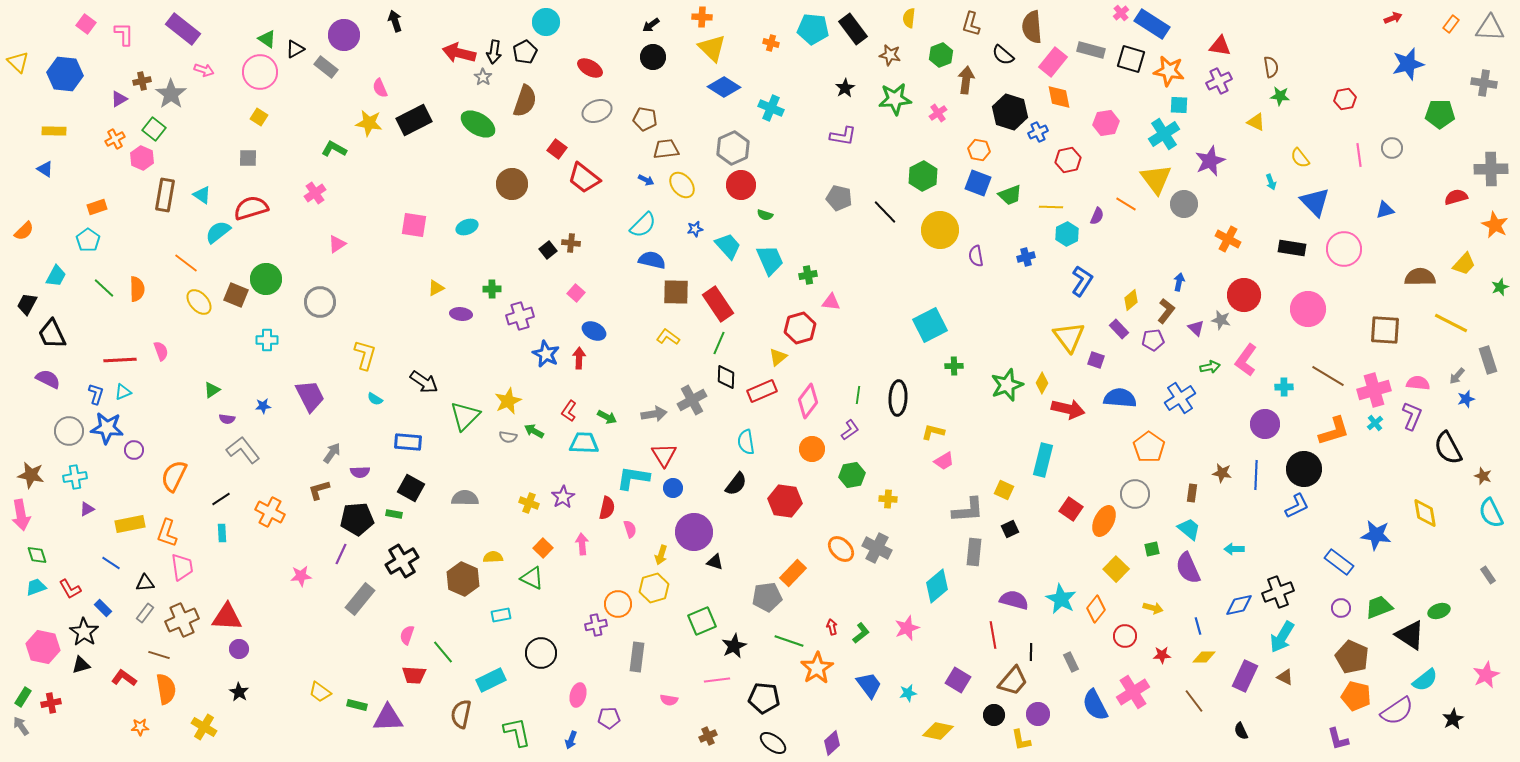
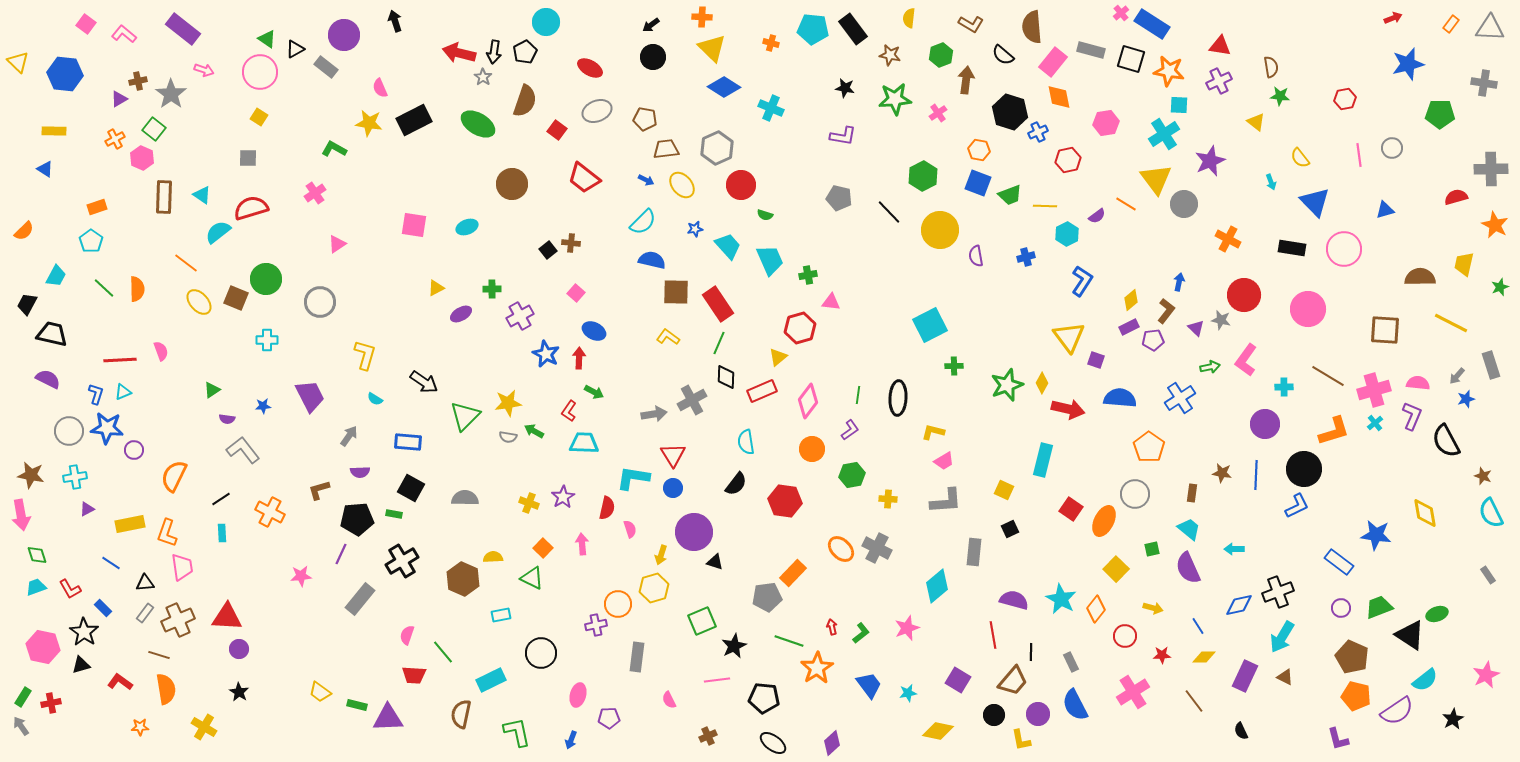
brown L-shape at (971, 24): rotated 75 degrees counterclockwise
pink L-shape at (124, 34): rotated 50 degrees counterclockwise
brown cross at (142, 81): moved 4 px left
black star at (845, 88): rotated 30 degrees counterclockwise
yellow triangle at (1256, 122): rotated 12 degrees clockwise
gray hexagon at (733, 148): moved 16 px left
red square at (557, 149): moved 19 px up
brown rectangle at (165, 195): moved 1 px left, 2 px down; rotated 8 degrees counterclockwise
yellow line at (1051, 207): moved 6 px left, 1 px up
black line at (885, 212): moved 4 px right
purple semicircle at (1097, 216): rotated 30 degrees clockwise
cyan semicircle at (643, 225): moved 3 px up
cyan pentagon at (88, 240): moved 3 px right, 1 px down
yellow trapezoid at (1464, 264): rotated 150 degrees clockwise
brown square at (236, 295): moved 3 px down
purple ellipse at (461, 314): rotated 35 degrees counterclockwise
purple cross at (520, 316): rotated 12 degrees counterclockwise
purple rectangle at (1119, 329): moved 10 px right, 2 px up; rotated 72 degrees counterclockwise
black trapezoid at (52, 334): rotated 128 degrees clockwise
gray rectangle at (1488, 360): moved 3 px right, 5 px down
yellow star at (508, 401): moved 2 px down; rotated 16 degrees clockwise
green arrow at (607, 417): moved 13 px left, 25 px up
black semicircle at (1448, 448): moved 2 px left, 7 px up
gray arrow at (332, 453): moved 17 px right, 17 px up
red triangle at (664, 455): moved 9 px right
gray L-shape at (968, 510): moved 22 px left, 9 px up
green ellipse at (1439, 611): moved 2 px left, 3 px down
brown cross at (182, 620): moved 4 px left
blue line at (1198, 626): rotated 18 degrees counterclockwise
red L-shape at (124, 678): moved 4 px left, 4 px down
pink semicircle at (669, 700): rotated 54 degrees clockwise
blue semicircle at (1095, 705): moved 20 px left
